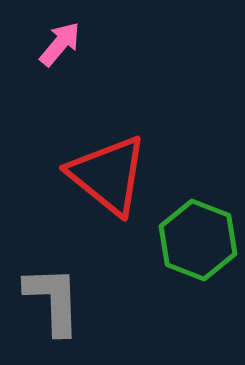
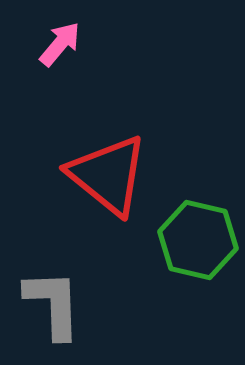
green hexagon: rotated 8 degrees counterclockwise
gray L-shape: moved 4 px down
